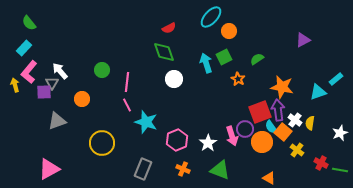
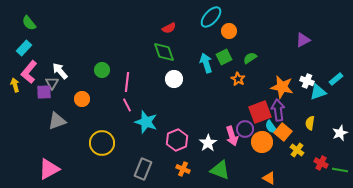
green semicircle at (257, 59): moved 7 px left, 1 px up
white cross at (295, 120): moved 12 px right, 39 px up; rotated 16 degrees counterclockwise
